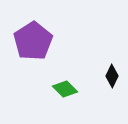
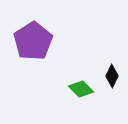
green diamond: moved 16 px right
